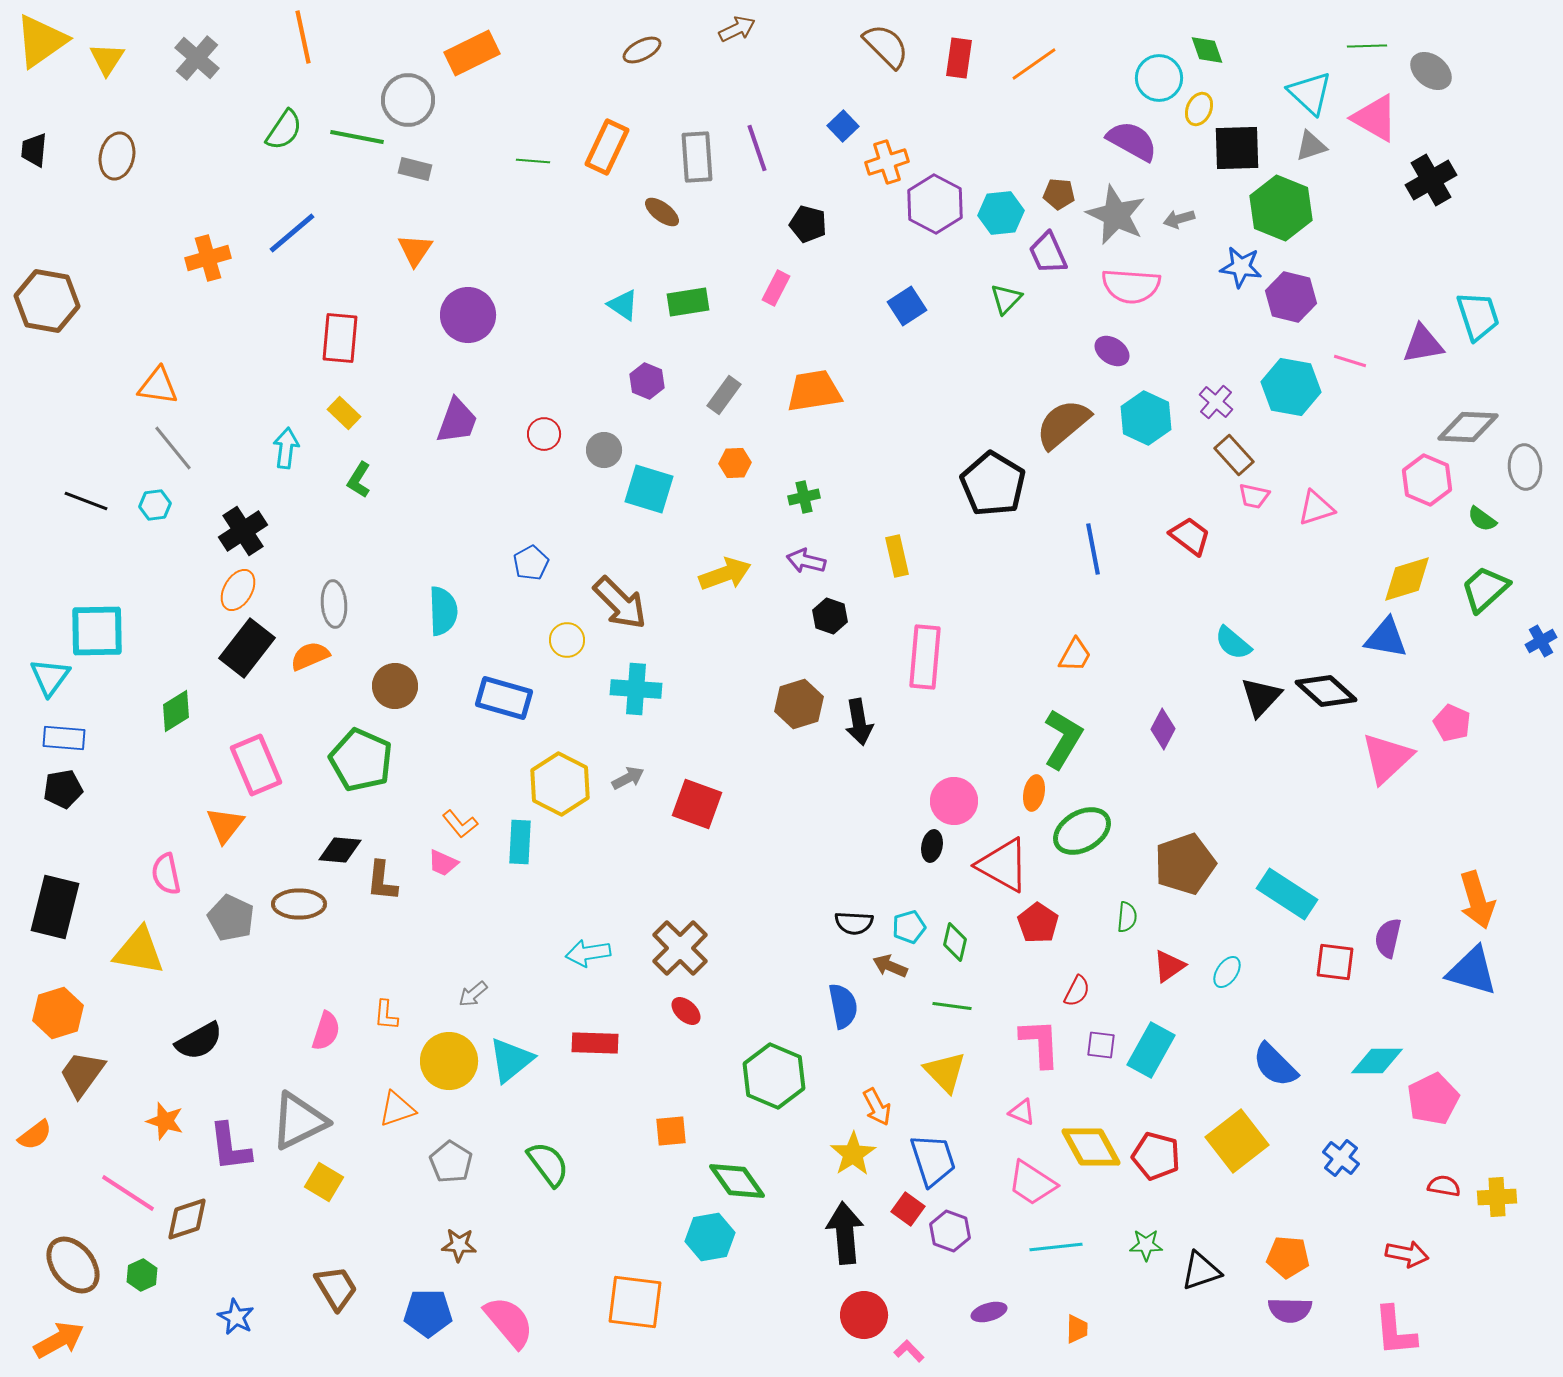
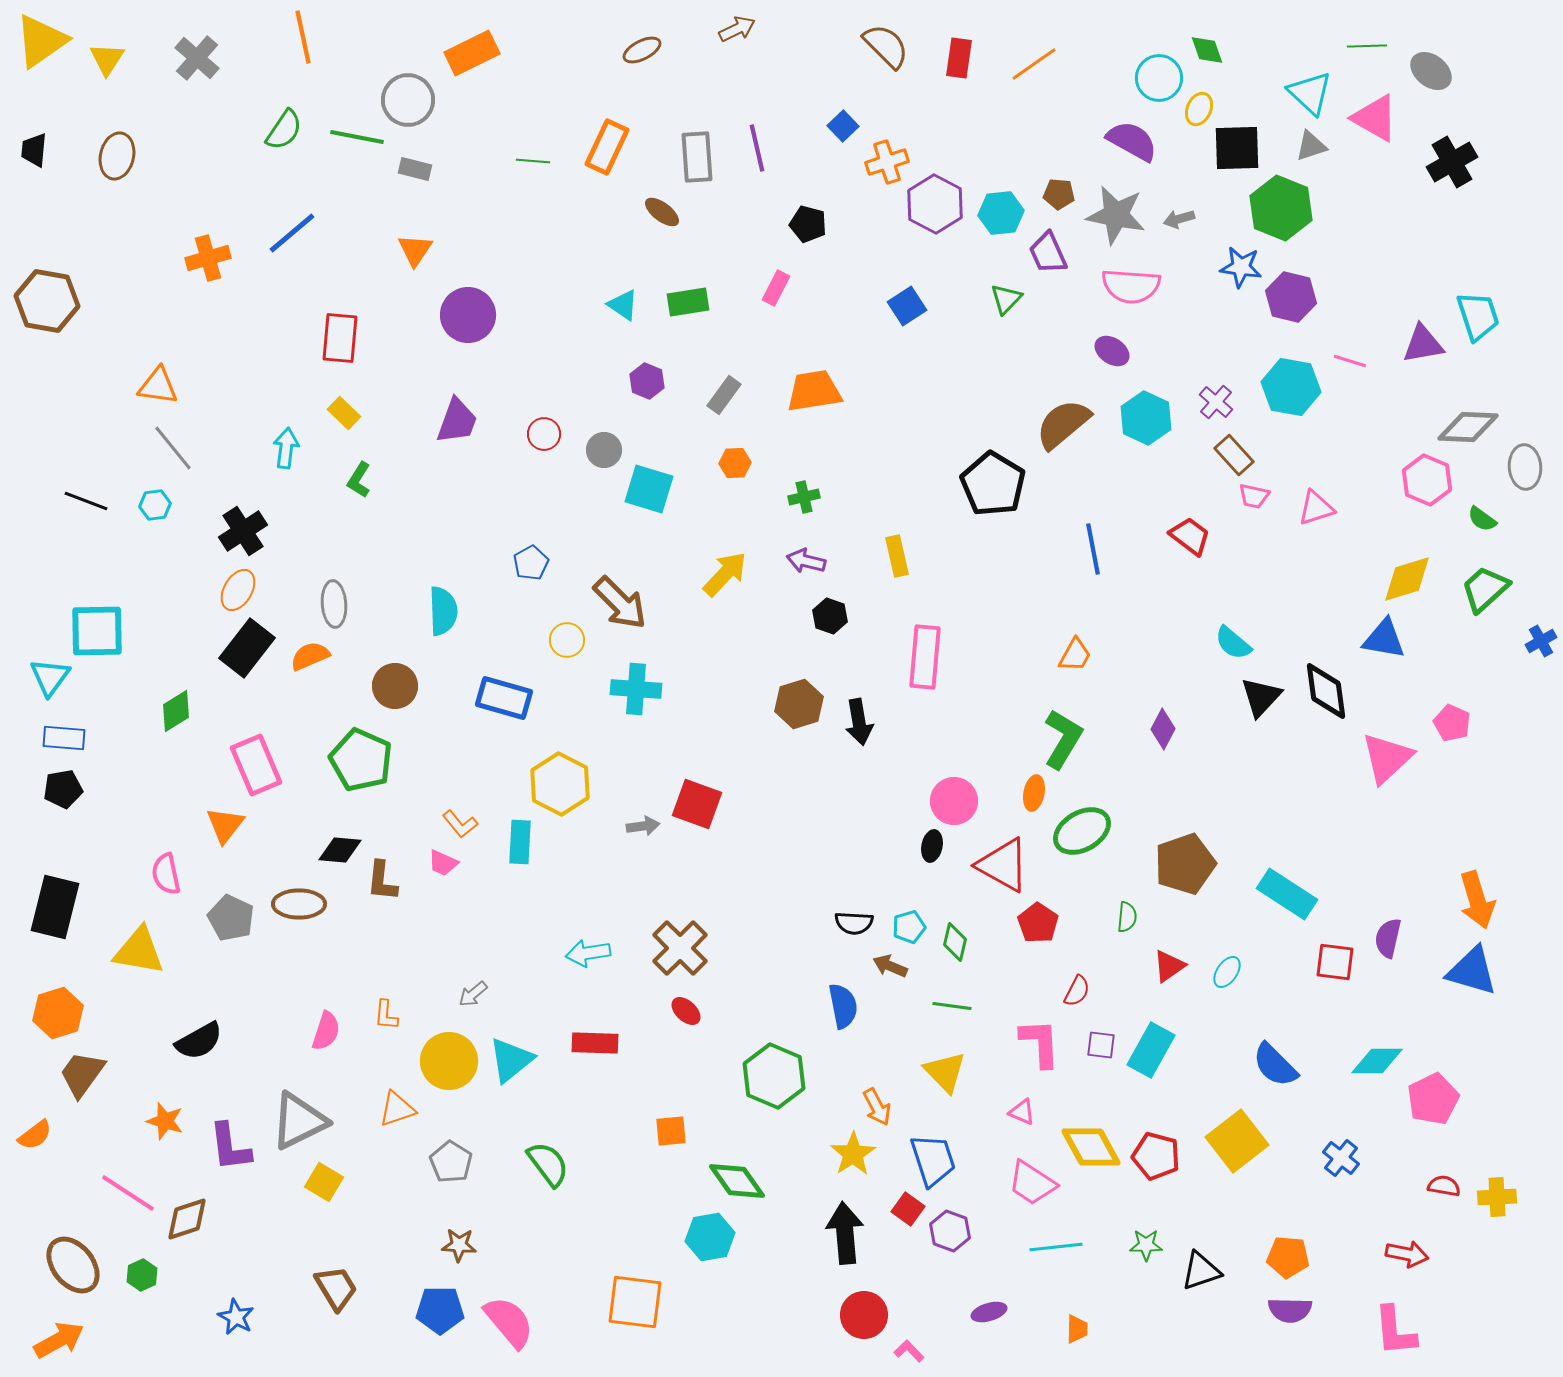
purple line at (757, 148): rotated 6 degrees clockwise
black cross at (1431, 180): moved 21 px right, 18 px up
gray star at (1116, 215): rotated 14 degrees counterclockwise
yellow arrow at (725, 574): rotated 27 degrees counterclockwise
blue triangle at (1386, 638): moved 2 px left, 1 px down
black diamond at (1326, 691): rotated 40 degrees clockwise
gray arrow at (628, 778): moved 15 px right, 48 px down; rotated 20 degrees clockwise
blue pentagon at (428, 1313): moved 12 px right, 3 px up
